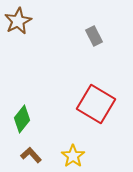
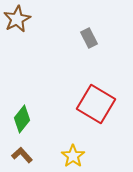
brown star: moved 1 px left, 2 px up
gray rectangle: moved 5 px left, 2 px down
brown L-shape: moved 9 px left
